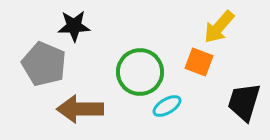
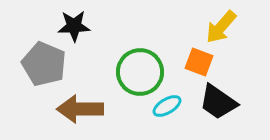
yellow arrow: moved 2 px right
black trapezoid: moved 26 px left; rotated 72 degrees counterclockwise
